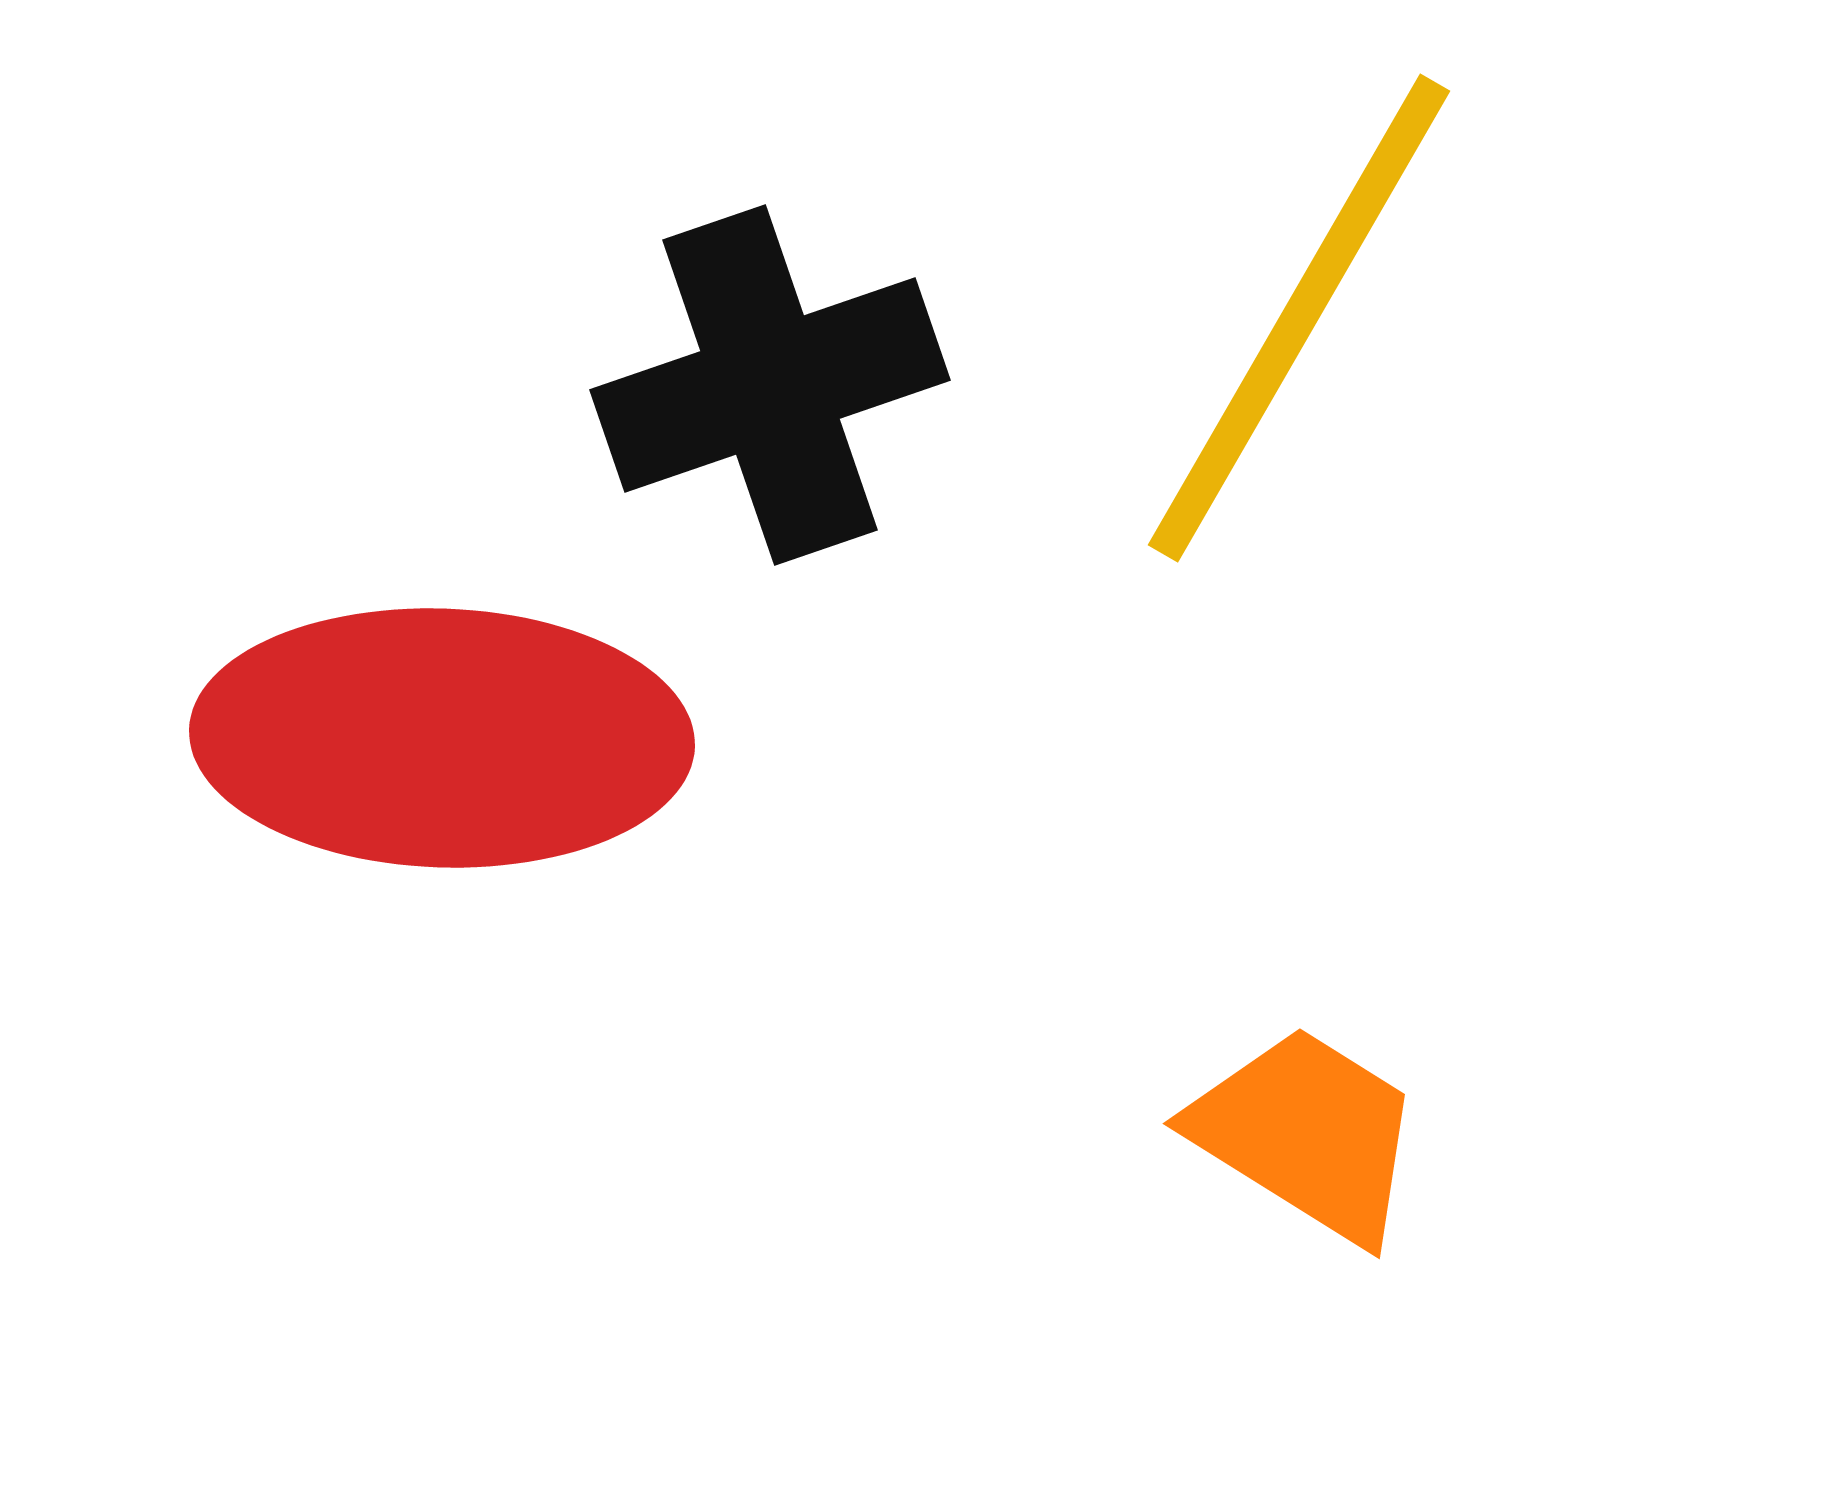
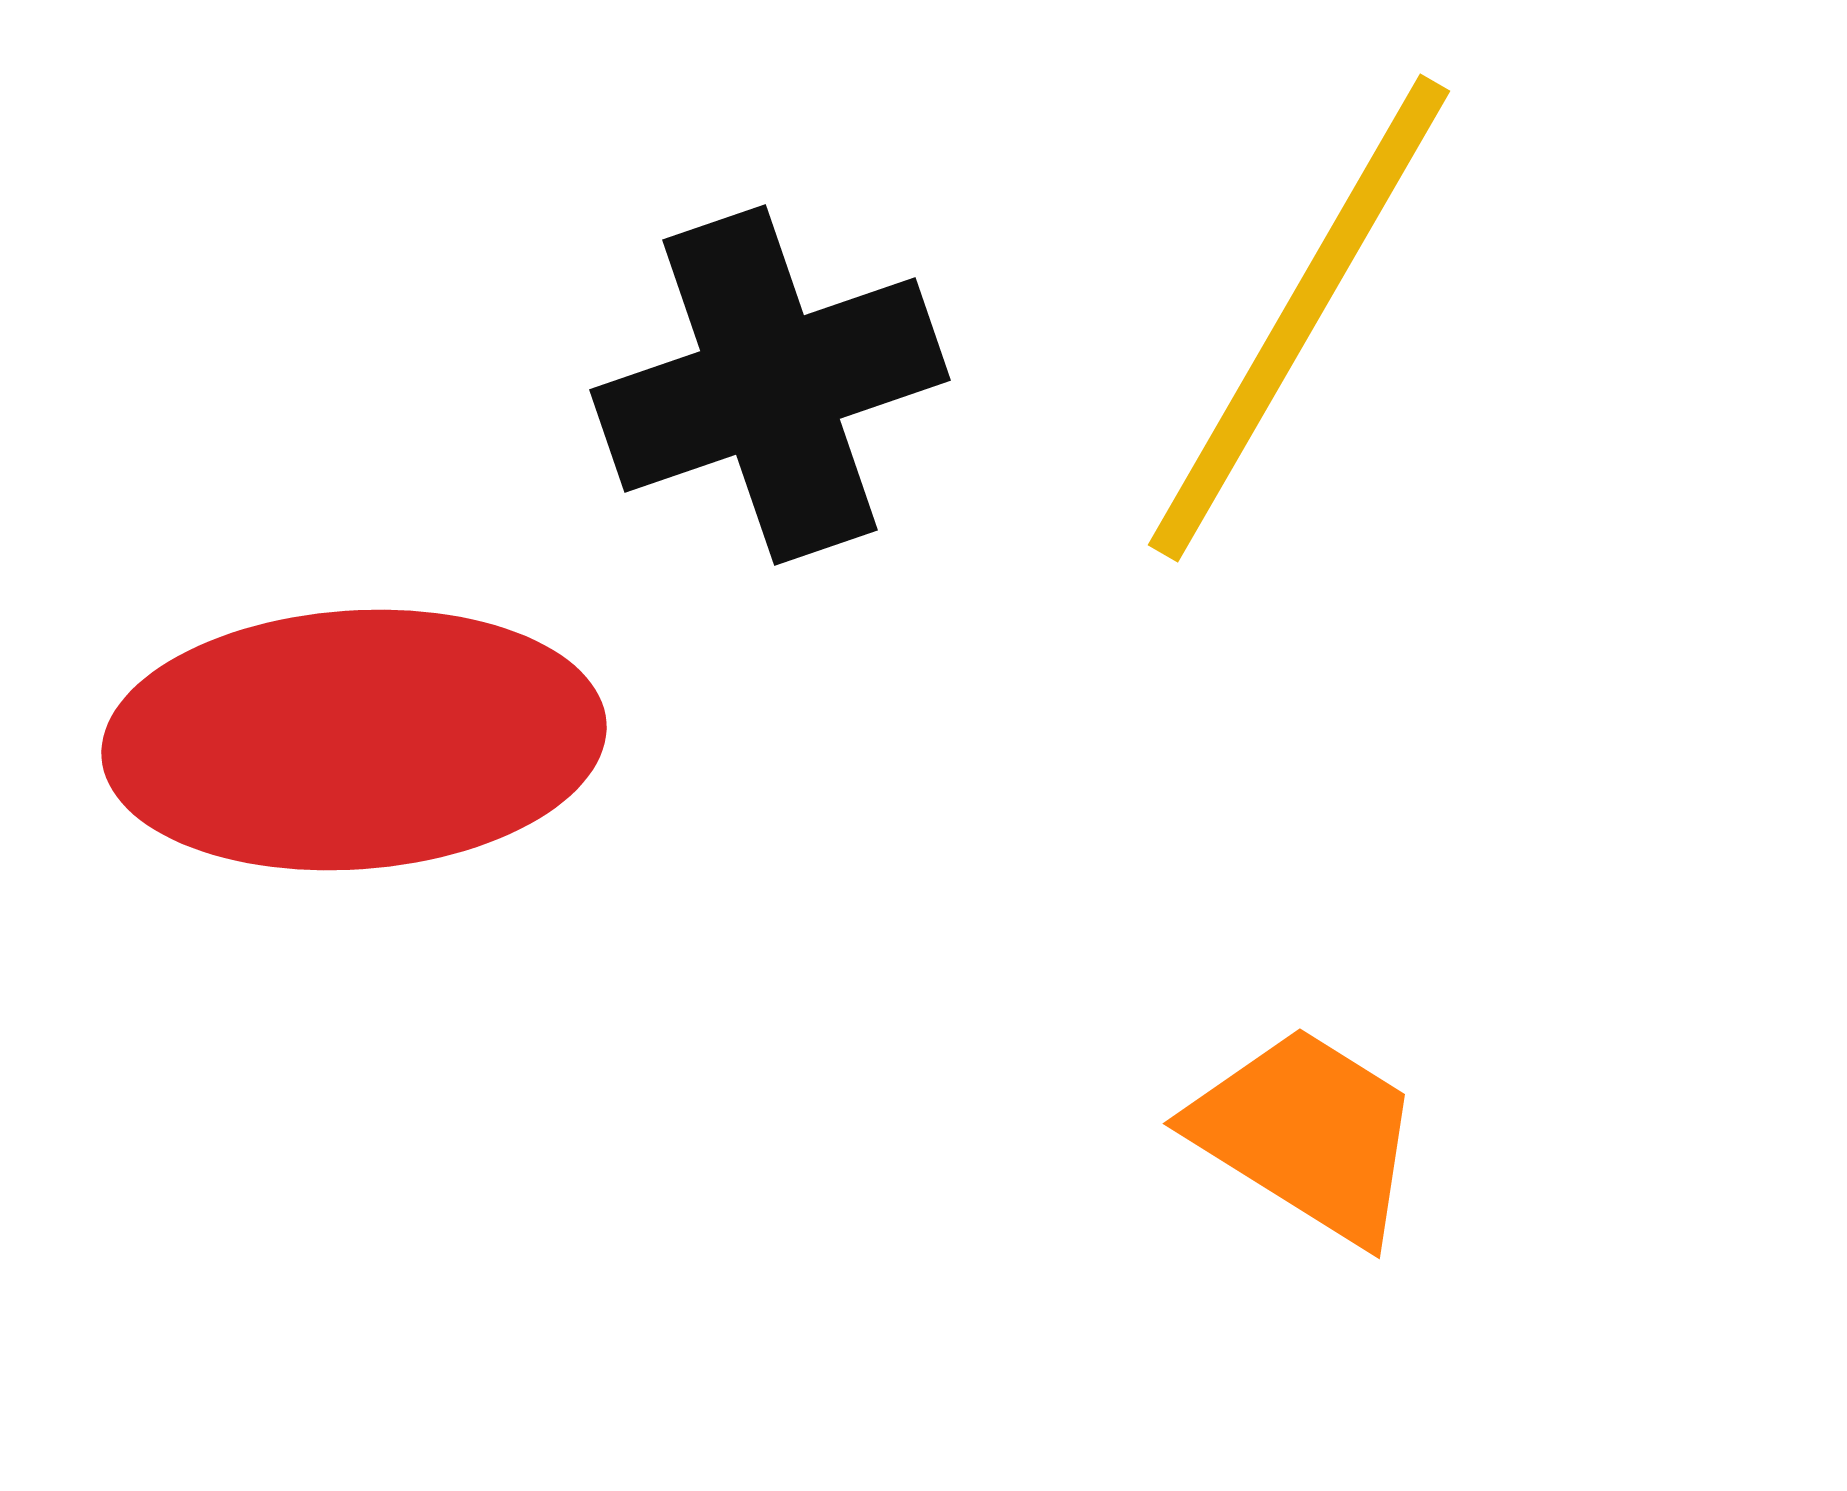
red ellipse: moved 88 px left, 2 px down; rotated 6 degrees counterclockwise
